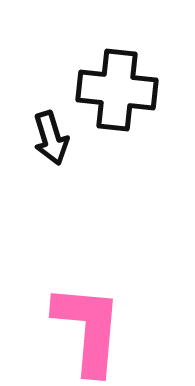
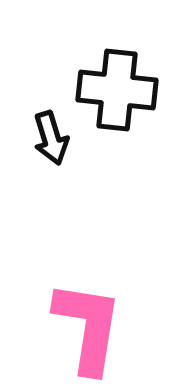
pink L-shape: moved 2 px up; rotated 4 degrees clockwise
